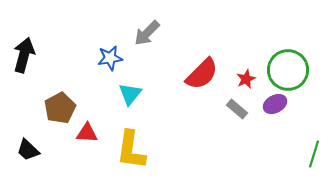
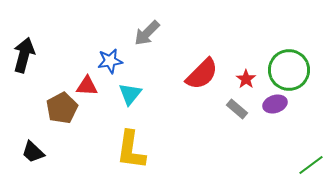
blue star: moved 3 px down
green circle: moved 1 px right
red star: rotated 12 degrees counterclockwise
purple ellipse: rotated 10 degrees clockwise
brown pentagon: moved 2 px right
red triangle: moved 47 px up
black trapezoid: moved 5 px right, 2 px down
green line: moved 3 px left, 11 px down; rotated 36 degrees clockwise
